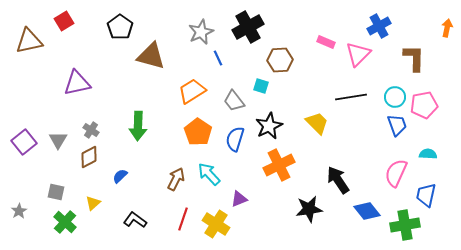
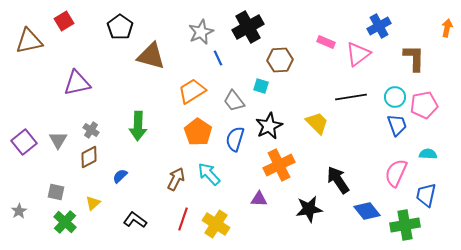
pink triangle at (358, 54): rotated 8 degrees clockwise
purple triangle at (239, 199): moved 20 px right; rotated 24 degrees clockwise
